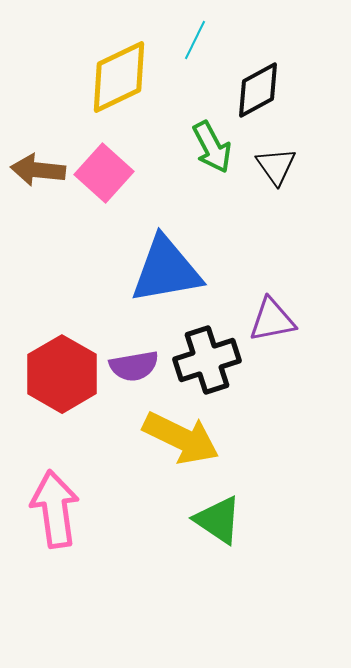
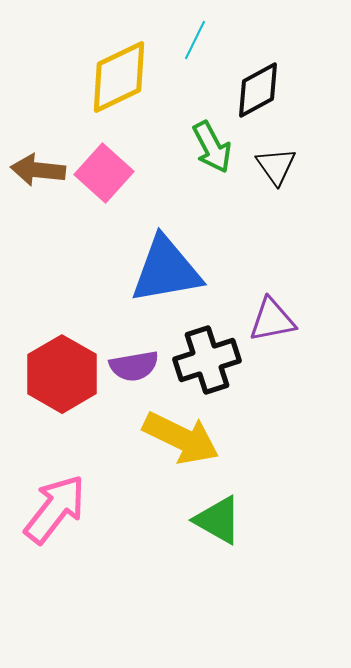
pink arrow: rotated 46 degrees clockwise
green triangle: rotated 4 degrees counterclockwise
